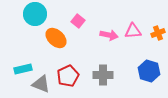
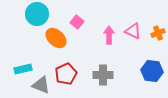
cyan circle: moved 2 px right
pink square: moved 1 px left, 1 px down
pink triangle: rotated 30 degrees clockwise
pink arrow: rotated 102 degrees counterclockwise
blue hexagon: moved 3 px right; rotated 10 degrees counterclockwise
red pentagon: moved 2 px left, 2 px up
gray triangle: moved 1 px down
